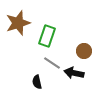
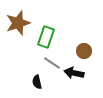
green rectangle: moved 1 px left, 1 px down
